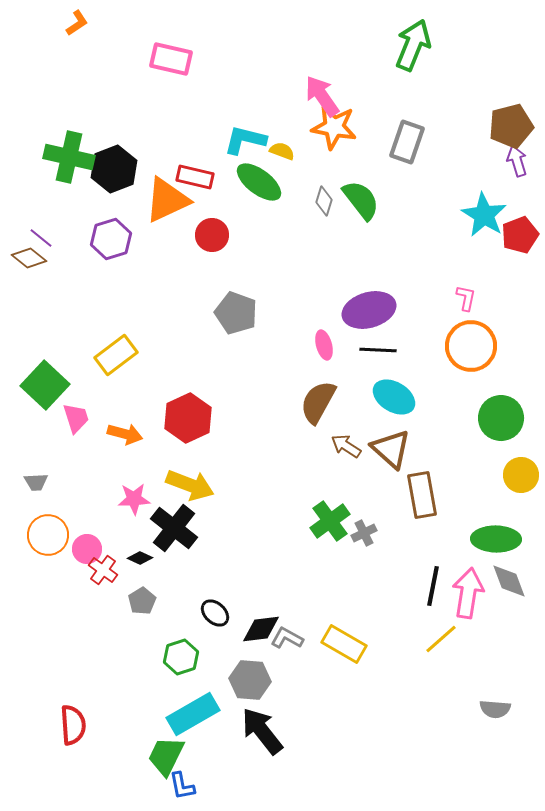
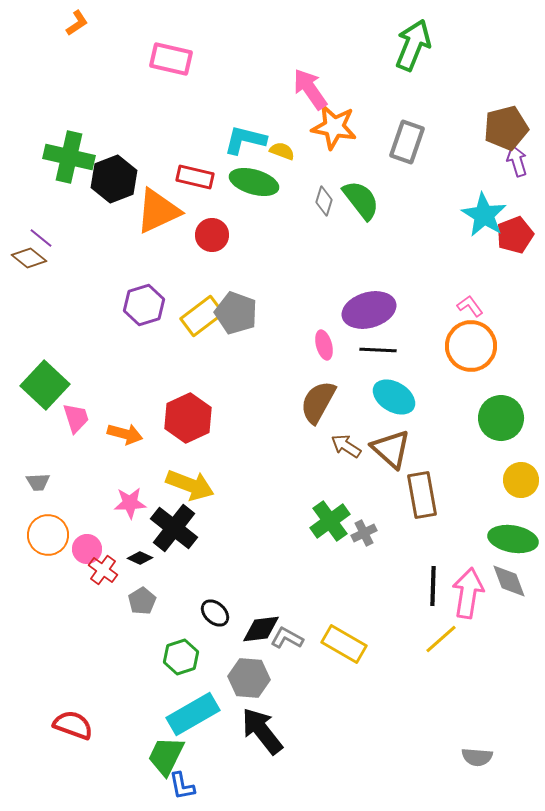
pink arrow at (322, 96): moved 12 px left, 7 px up
brown pentagon at (511, 126): moved 5 px left, 2 px down
black hexagon at (114, 169): moved 10 px down
green ellipse at (259, 182): moved 5 px left; rotated 21 degrees counterclockwise
orange triangle at (167, 200): moved 9 px left, 11 px down
red pentagon at (520, 235): moved 5 px left
purple hexagon at (111, 239): moved 33 px right, 66 px down
pink L-shape at (466, 298): moved 4 px right, 8 px down; rotated 48 degrees counterclockwise
yellow rectangle at (116, 355): moved 86 px right, 39 px up
yellow circle at (521, 475): moved 5 px down
gray trapezoid at (36, 482): moved 2 px right
pink star at (134, 499): moved 4 px left, 4 px down
green ellipse at (496, 539): moved 17 px right; rotated 9 degrees clockwise
black line at (433, 586): rotated 9 degrees counterclockwise
gray hexagon at (250, 680): moved 1 px left, 2 px up
gray semicircle at (495, 709): moved 18 px left, 48 px down
red semicircle at (73, 725): rotated 66 degrees counterclockwise
